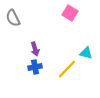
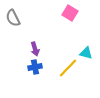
yellow line: moved 1 px right, 1 px up
